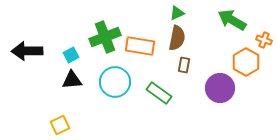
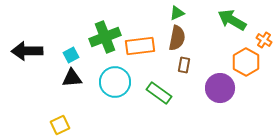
orange cross: rotated 14 degrees clockwise
orange rectangle: rotated 16 degrees counterclockwise
black triangle: moved 2 px up
